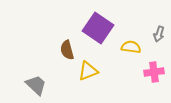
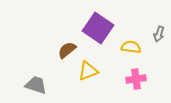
brown semicircle: rotated 66 degrees clockwise
pink cross: moved 18 px left, 7 px down
gray trapezoid: rotated 25 degrees counterclockwise
